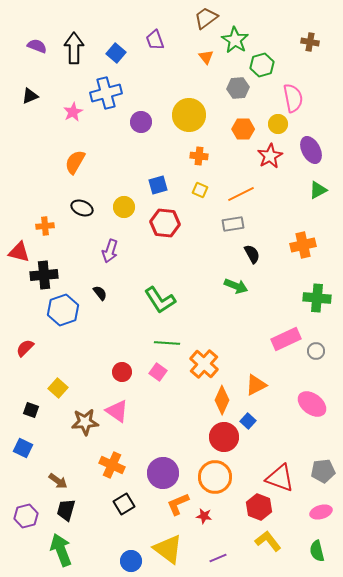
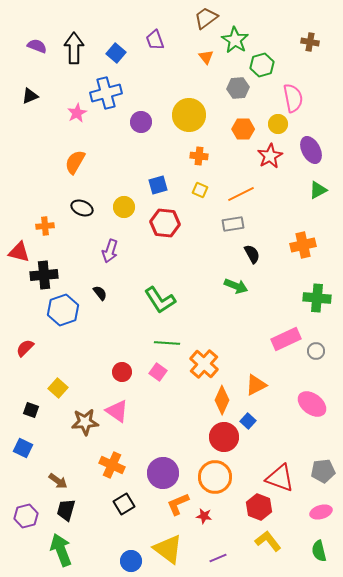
pink star at (73, 112): moved 4 px right, 1 px down
green semicircle at (317, 551): moved 2 px right
